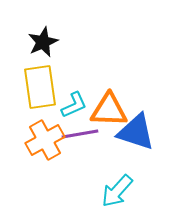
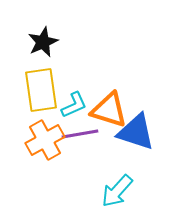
yellow rectangle: moved 1 px right, 3 px down
orange triangle: rotated 15 degrees clockwise
